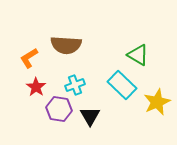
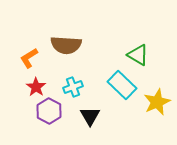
cyan cross: moved 2 px left, 2 px down
purple hexagon: moved 10 px left, 2 px down; rotated 20 degrees clockwise
